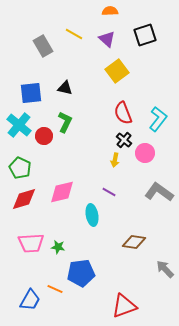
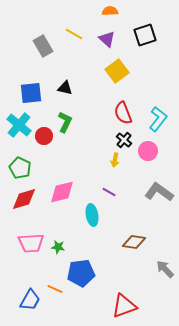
pink circle: moved 3 px right, 2 px up
